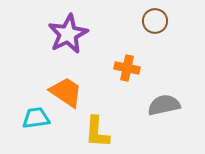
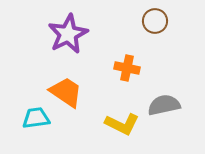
yellow L-shape: moved 25 px right, 8 px up; rotated 68 degrees counterclockwise
